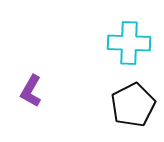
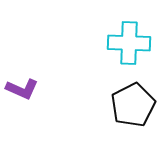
purple L-shape: moved 9 px left, 2 px up; rotated 96 degrees counterclockwise
